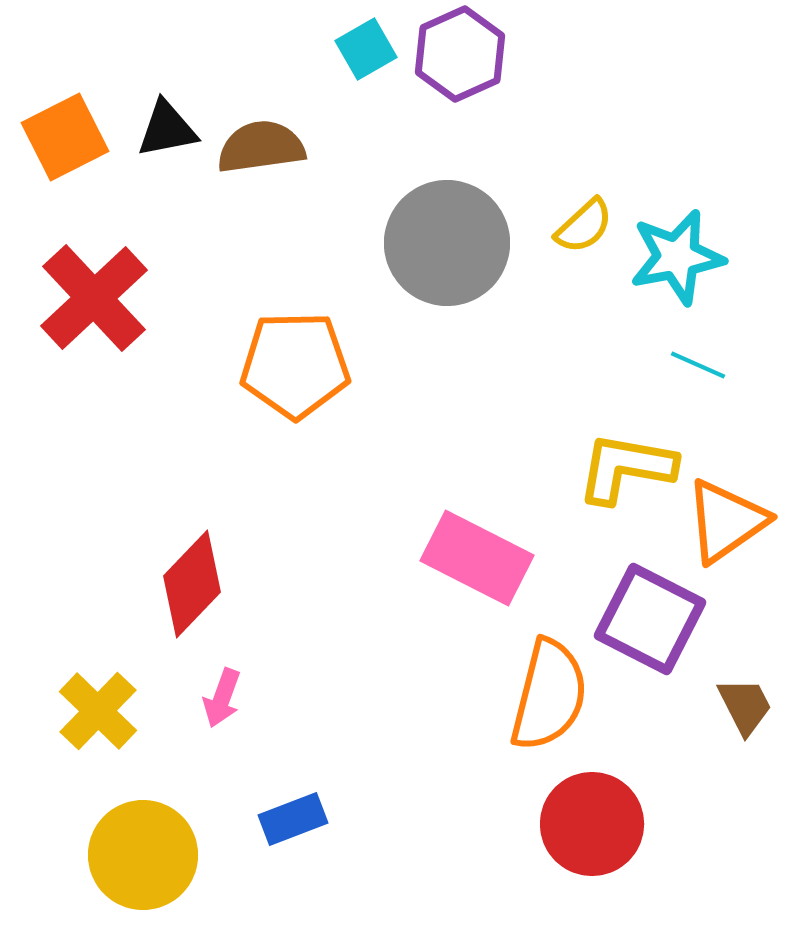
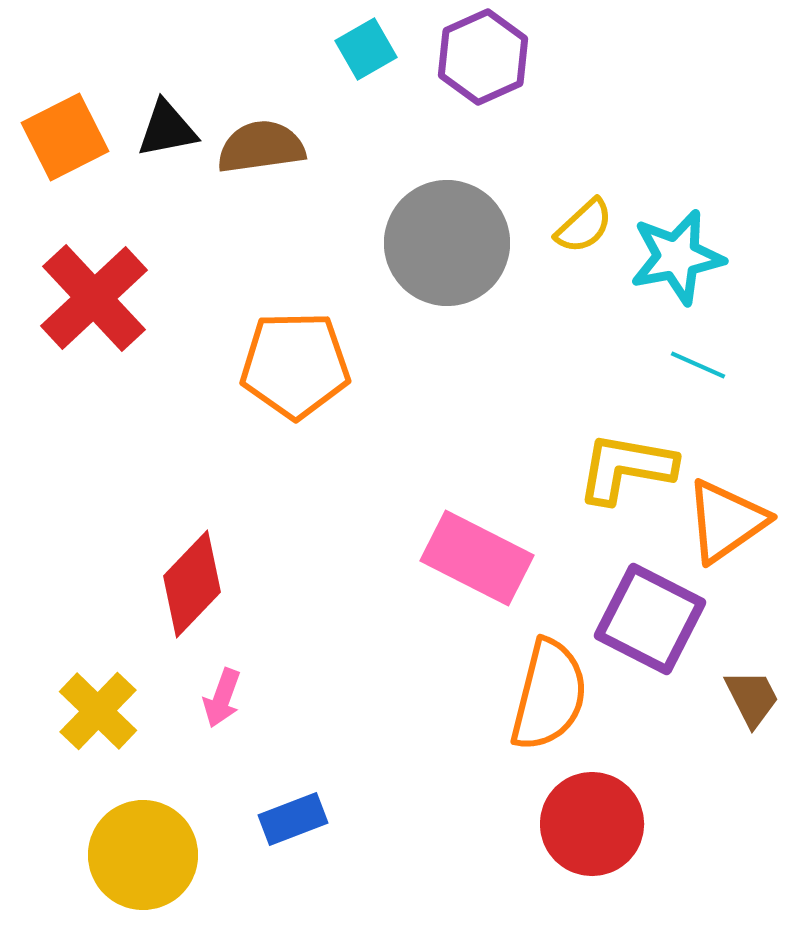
purple hexagon: moved 23 px right, 3 px down
brown trapezoid: moved 7 px right, 8 px up
